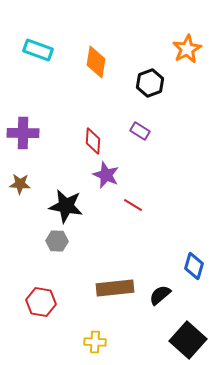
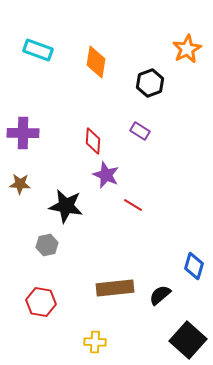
gray hexagon: moved 10 px left, 4 px down; rotated 15 degrees counterclockwise
